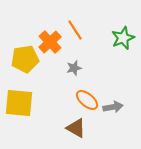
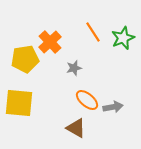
orange line: moved 18 px right, 2 px down
